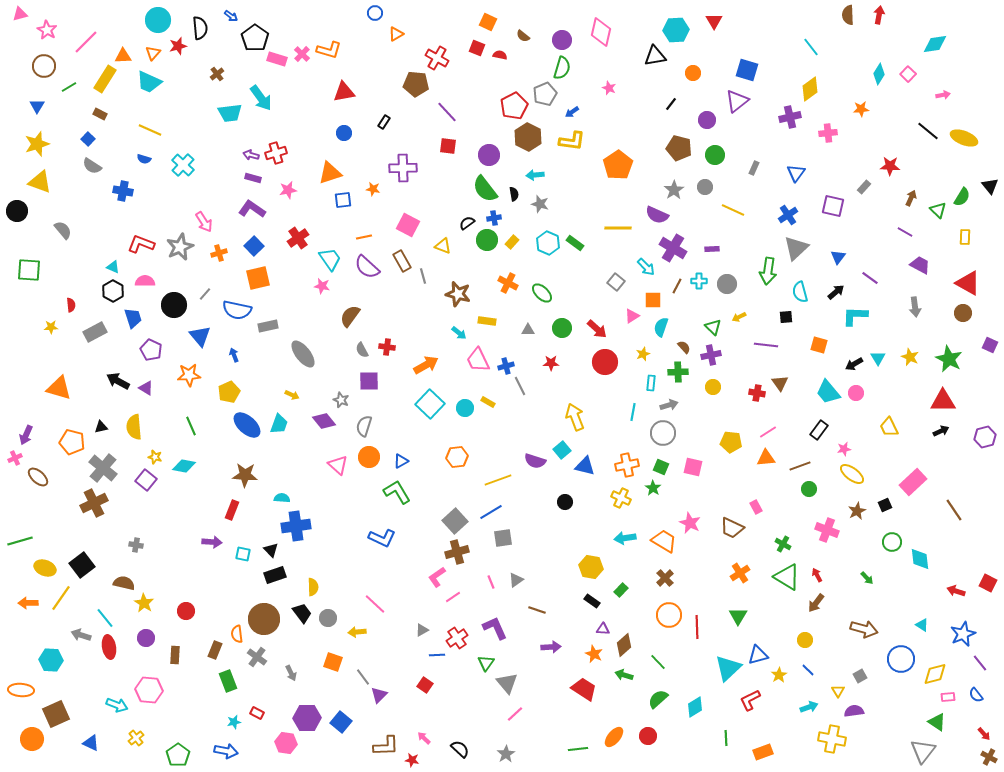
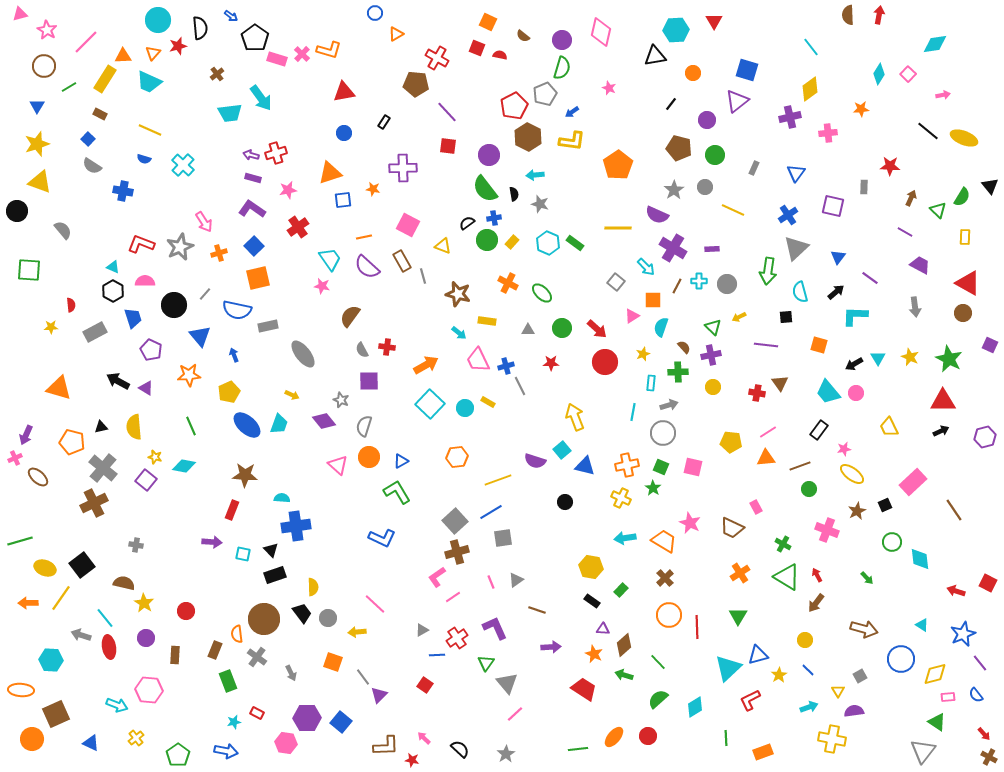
gray rectangle at (864, 187): rotated 40 degrees counterclockwise
red cross at (298, 238): moved 11 px up
